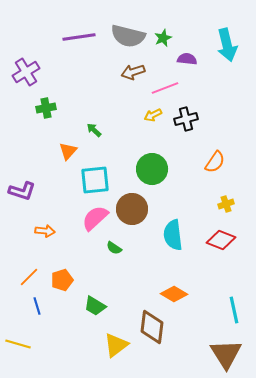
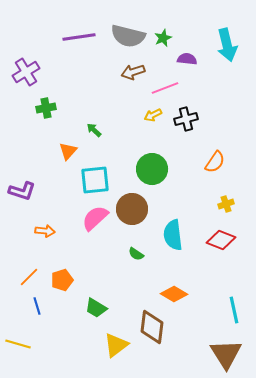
green semicircle: moved 22 px right, 6 px down
green trapezoid: moved 1 px right, 2 px down
